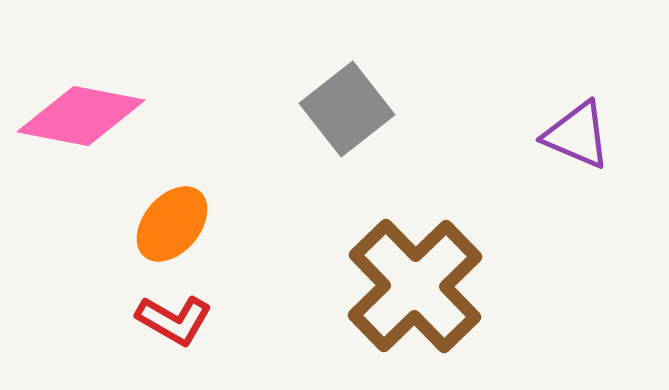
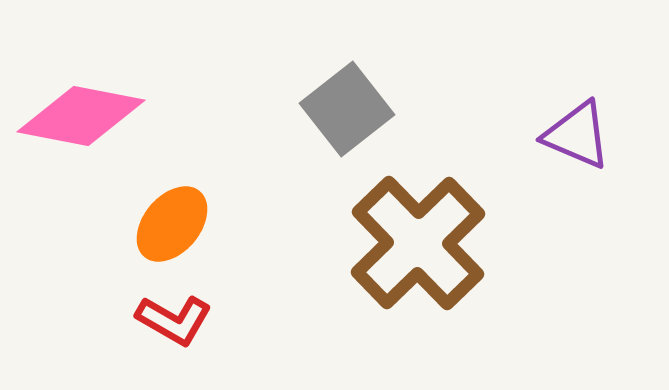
brown cross: moved 3 px right, 43 px up
